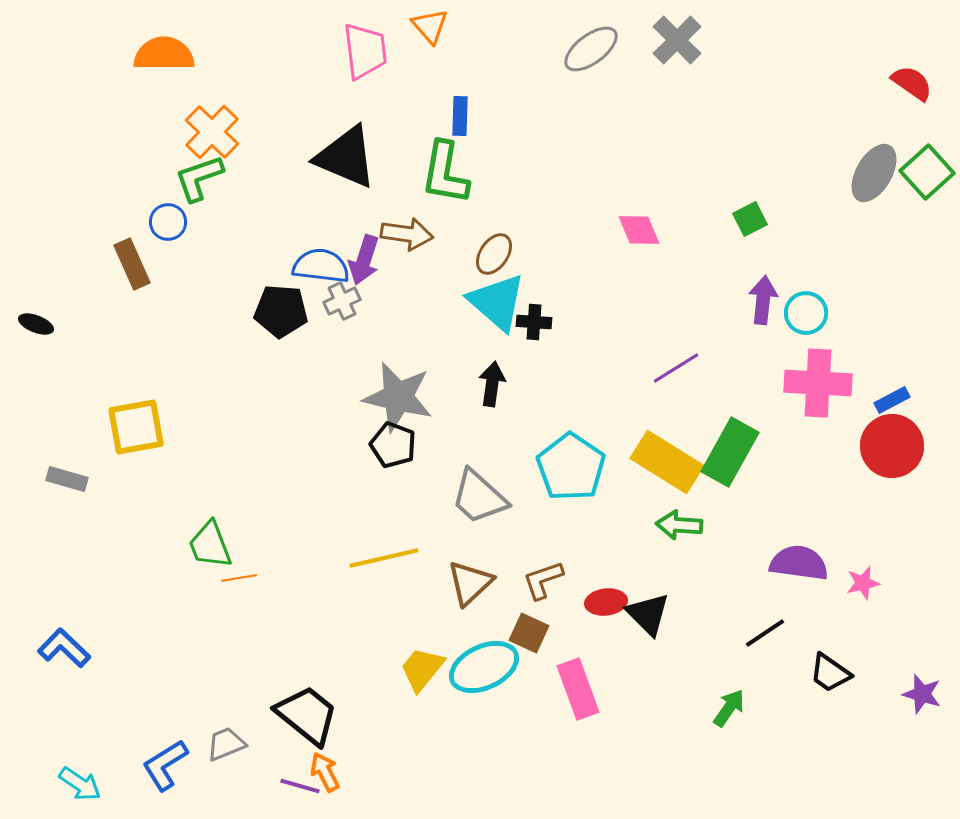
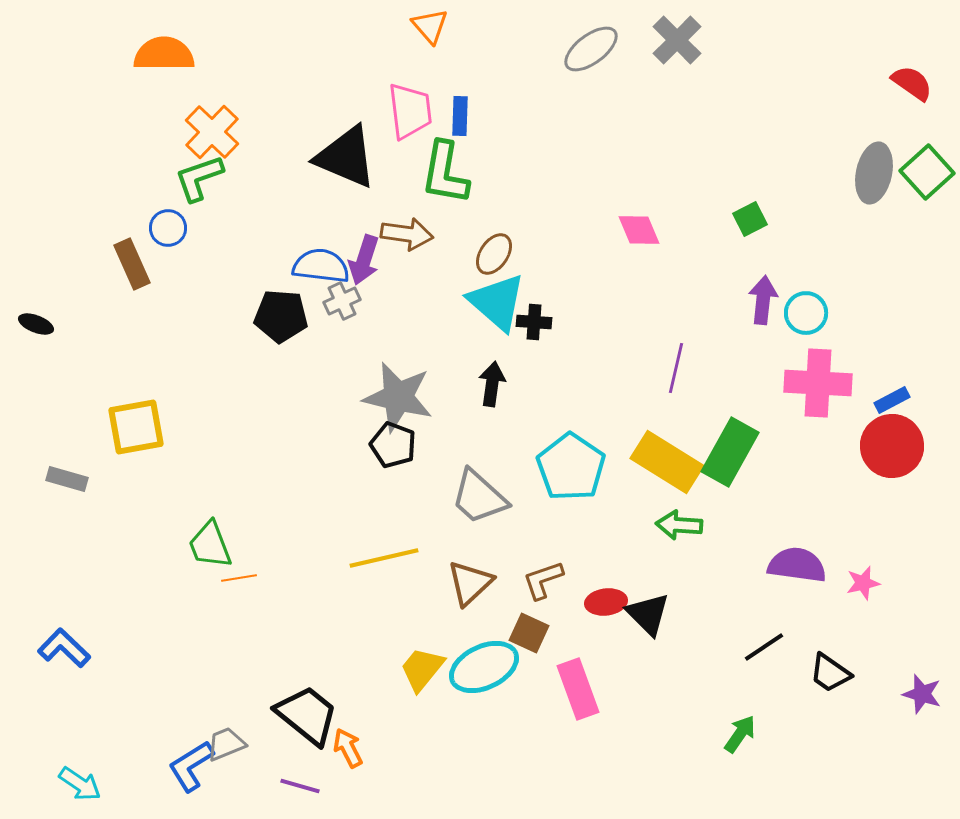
pink trapezoid at (365, 51): moved 45 px right, 60 px down
gray ellipse at (874, 173): rotated 18 degrees counterclockwise
blue circle at (168, 222): moved 6 px down
black pentagon at (281, 311): moved 5 px down
purple line at (676, 368): rotated 45 degrees counterclockwise
purple semicircle at (799, 563): moved 2 px left, 2 px down
black line at (765, 633): moved 1 px left, 14 px down
green arrow at (729, 708): moved 11 px right, 26 px down
blue L-shape at (165, 765): moved 26 px right, 1 px down
orange arrow at (325, 772): moved 23 px right, 24 px up
